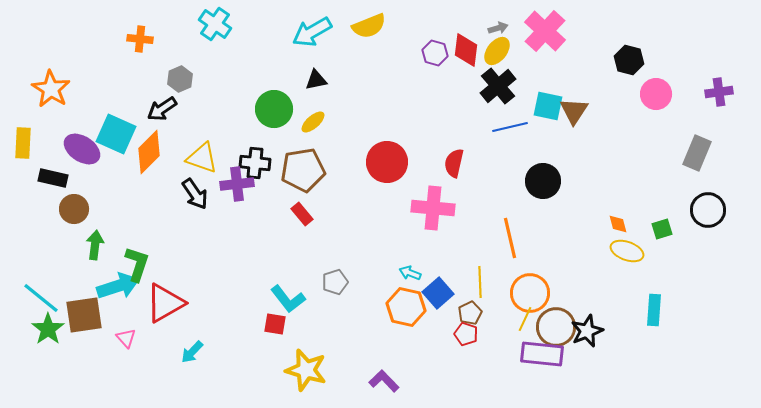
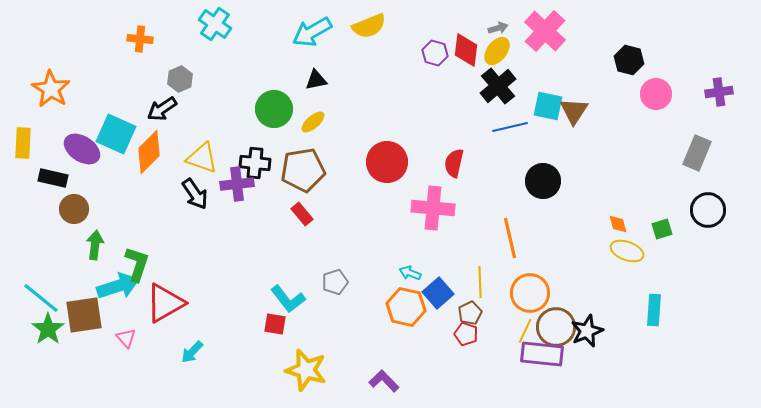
yellow line at (525, 319): moved 12 px down
